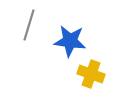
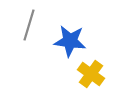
yellow cross: rotated 16 degrees clockwise
